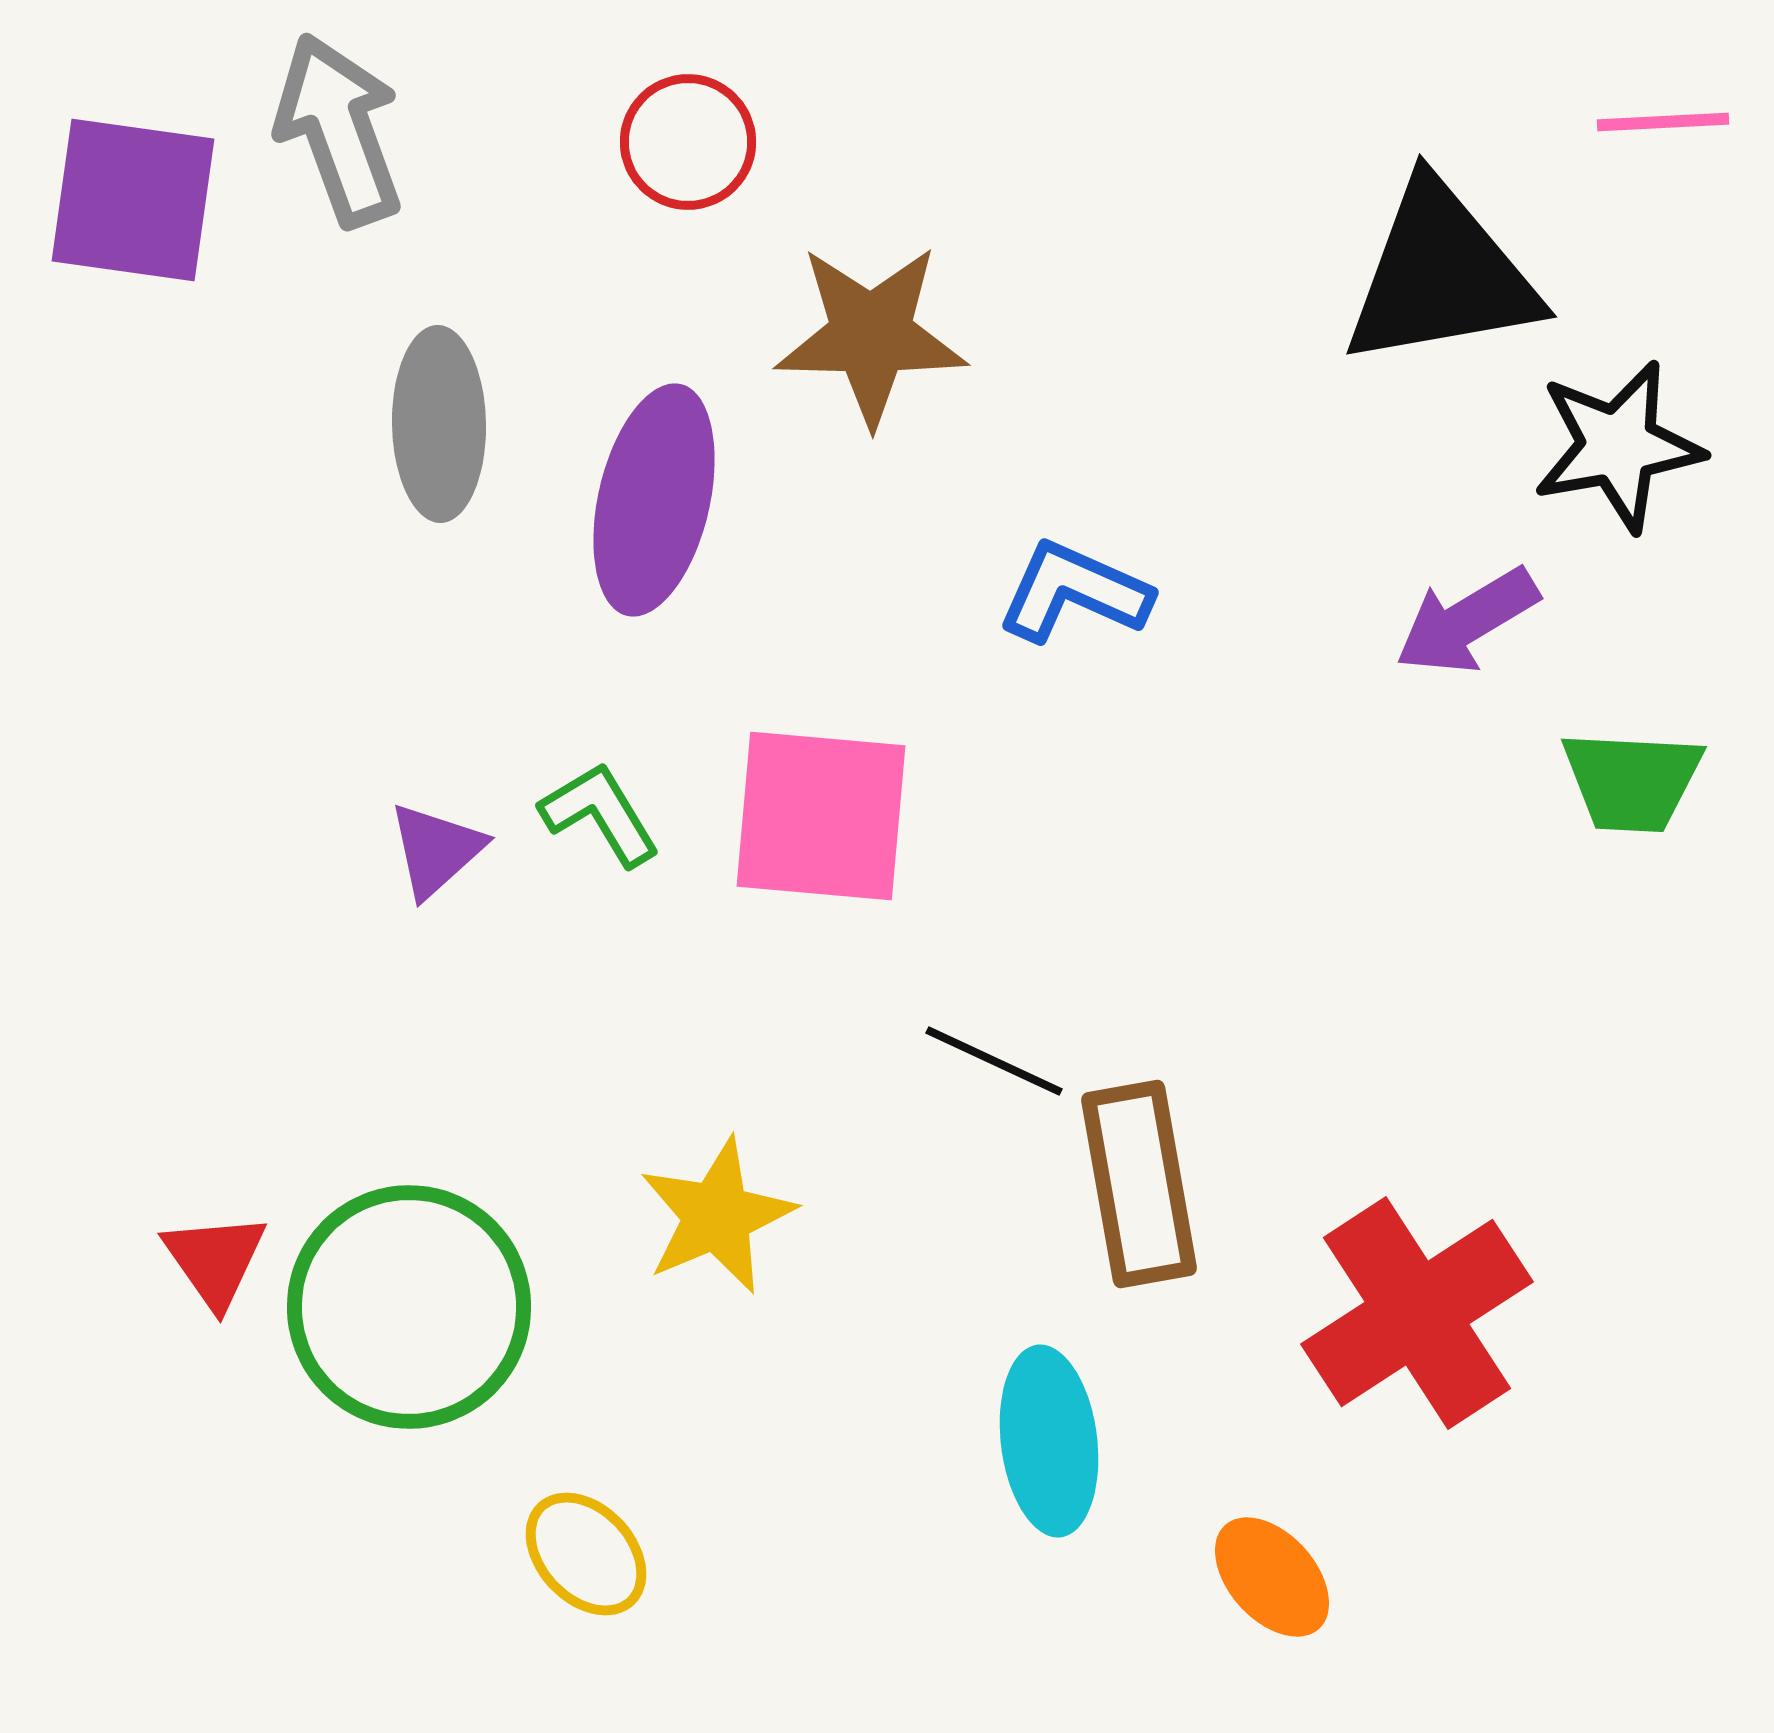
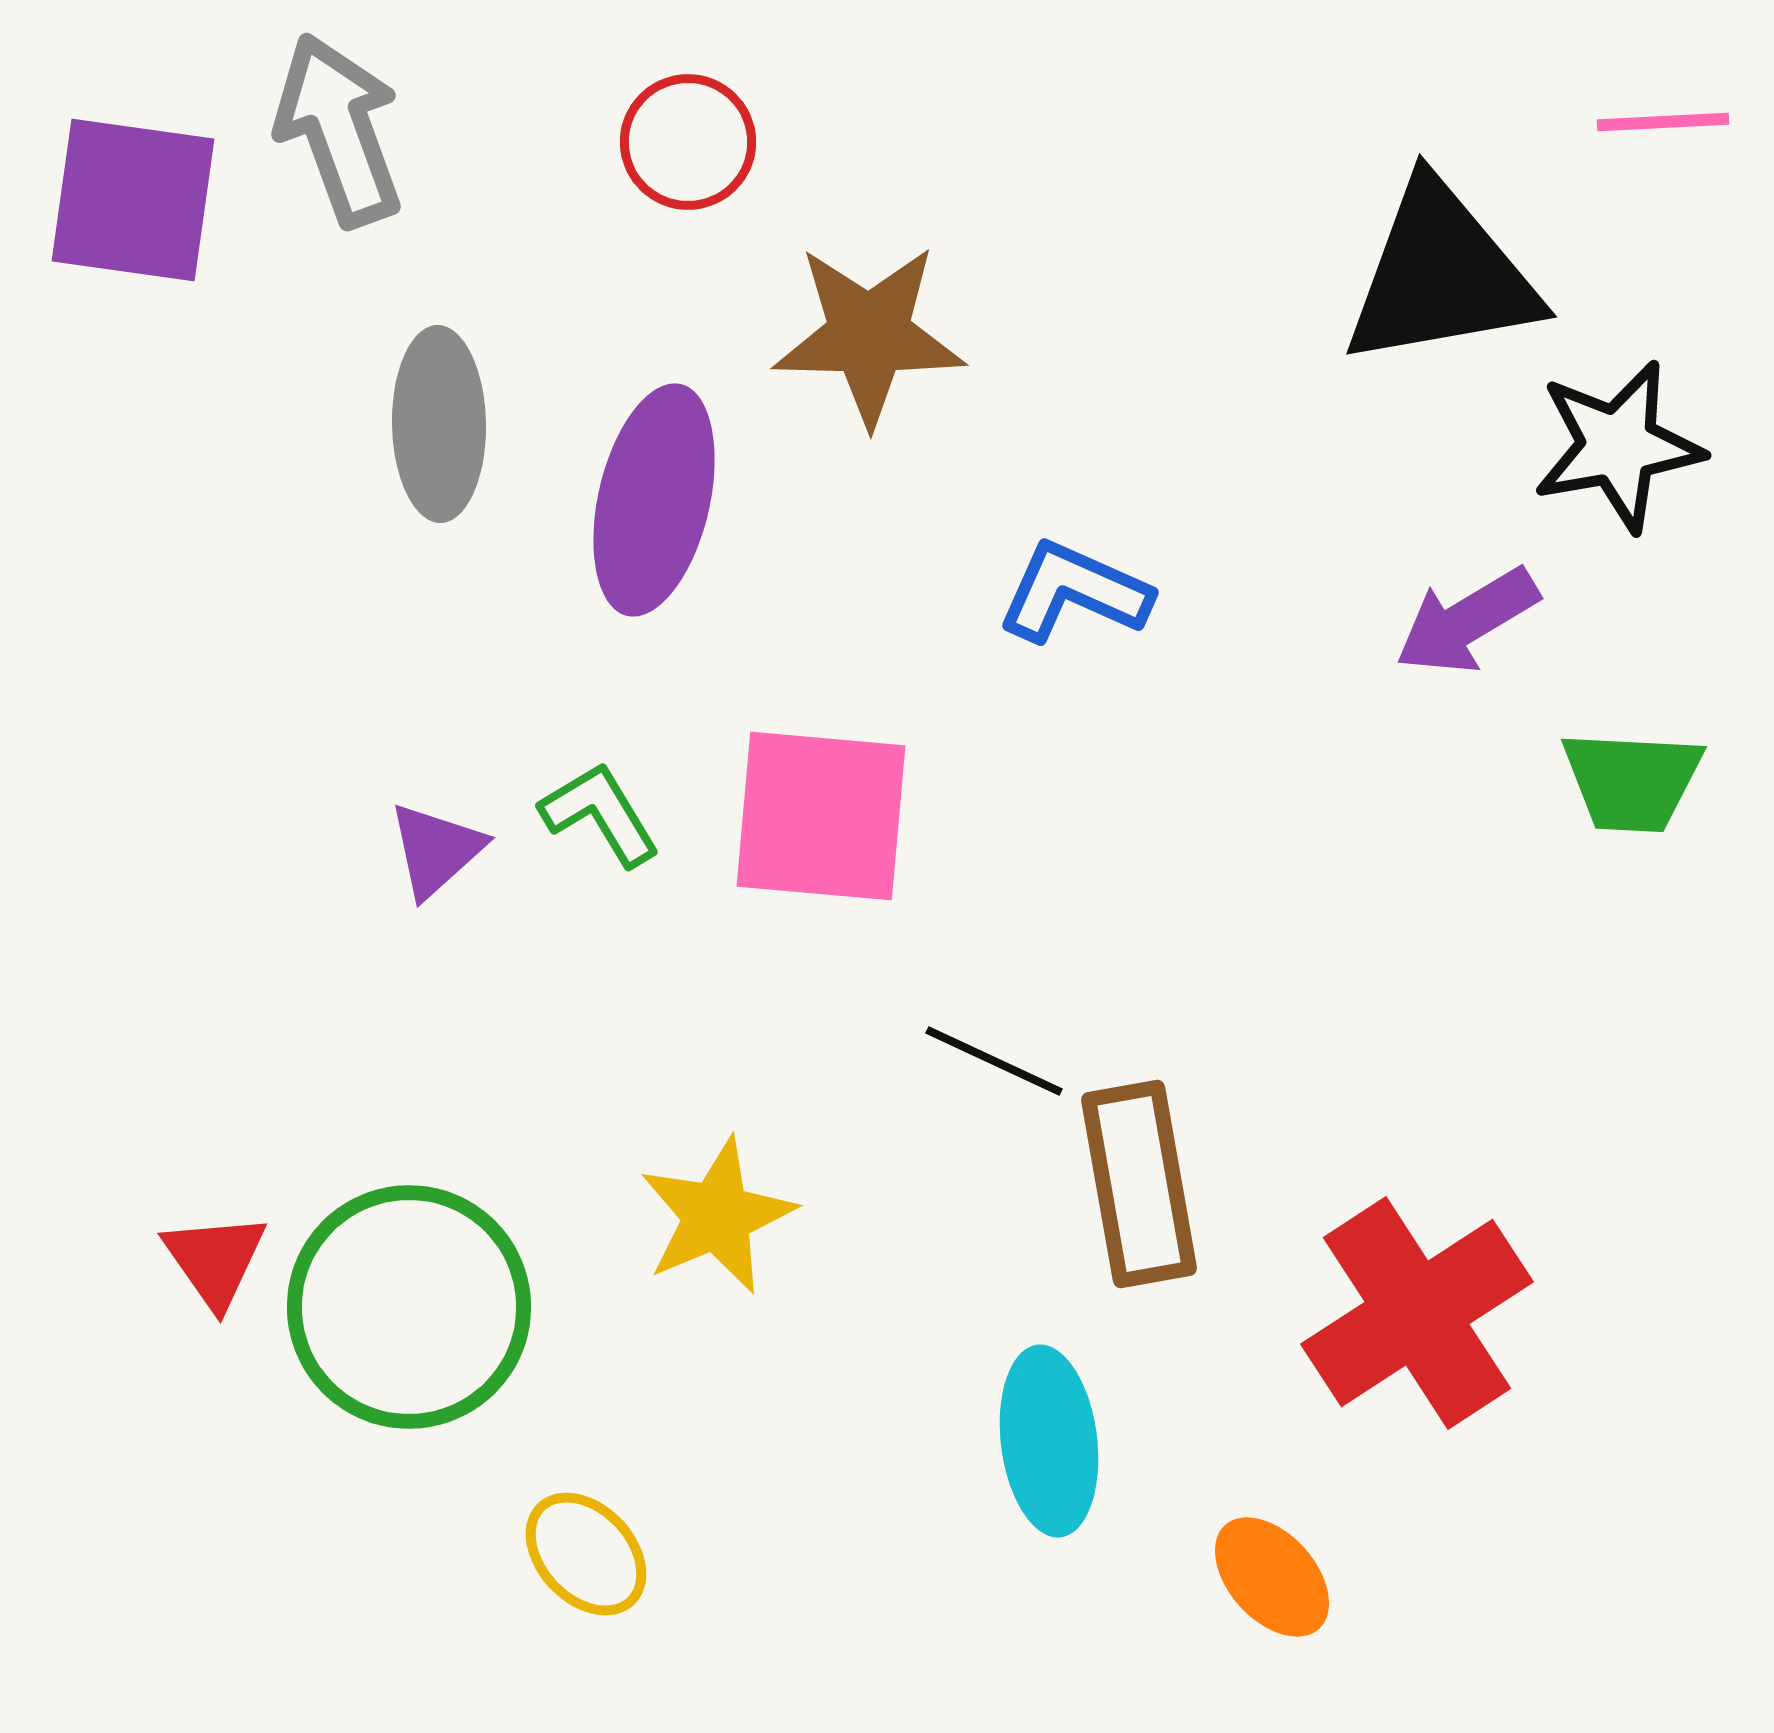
brown star: moved 2 px left
